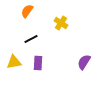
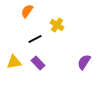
yellow cross: moved 4 px left, 2 px down
black line: moved 4 px right
purple rectangle: rotated 48 degrees counterclockwise
